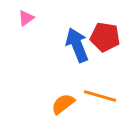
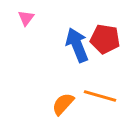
pink triangle: rotated 18 degrees counterclockwise
red pentagon: moved 2 px down
orange semicircle: rotated 10 degrees counterclockwise
